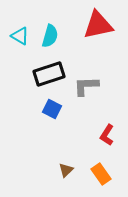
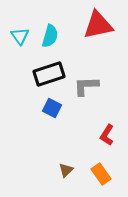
cyan triangle: rotated 24 degrees clockwise
blue square: moved 1 px up
